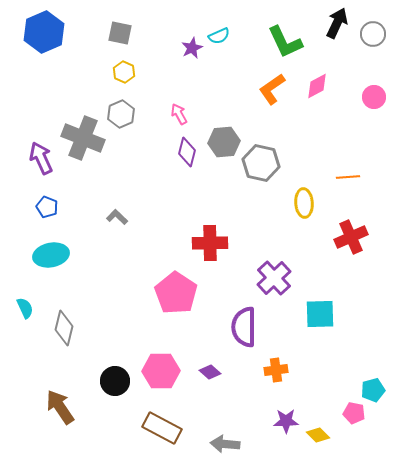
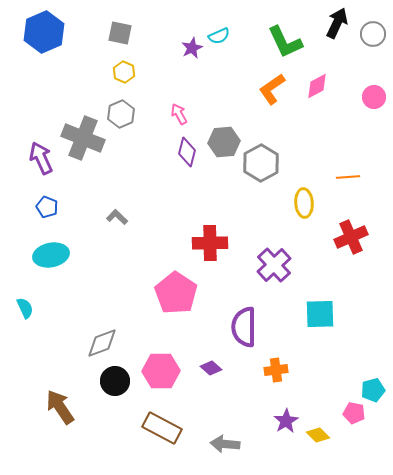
gray hexagon at (261, 163): rotated 18 degrees clockwise
purple cross at (274, 278): moved 13 px up
gray diamond at (64, 328): moved 38 px right, 15 px down; rotated 56 degrees clockwise
purple diamond at (210, 372): moved 1 px right, 4 px up
purple star at (286, 421): rotated 30 degrees counterclockwise
